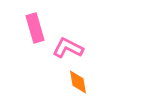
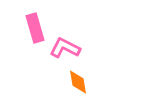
pink L-shape: moved 3 px left
